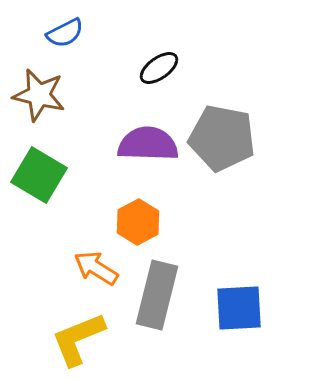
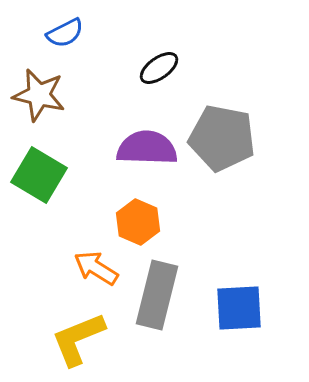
purple semicircle: moved 1 px left, 4 px down
orange hexagon: rotated 9 degrees counterclockwise
